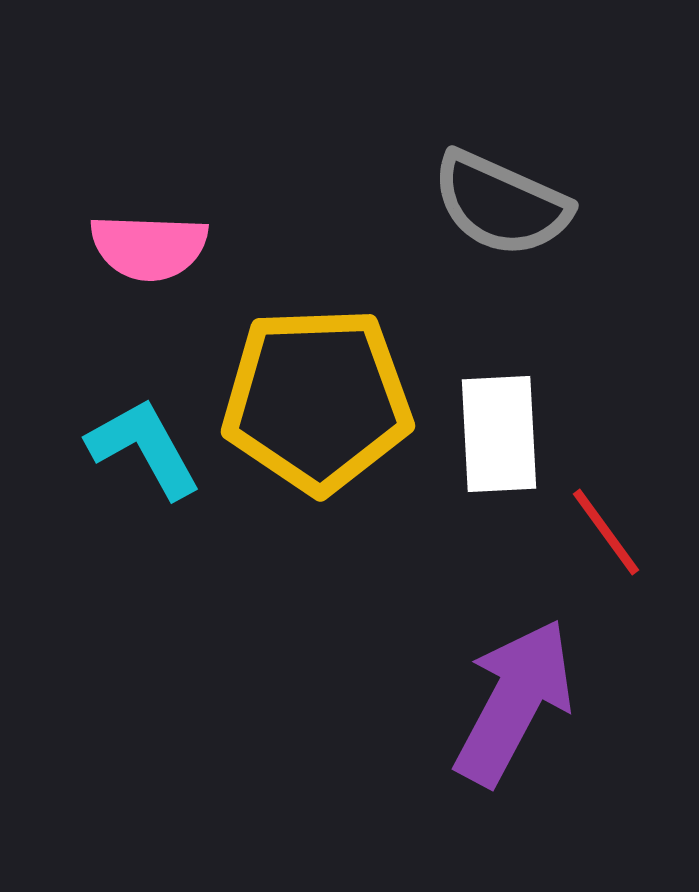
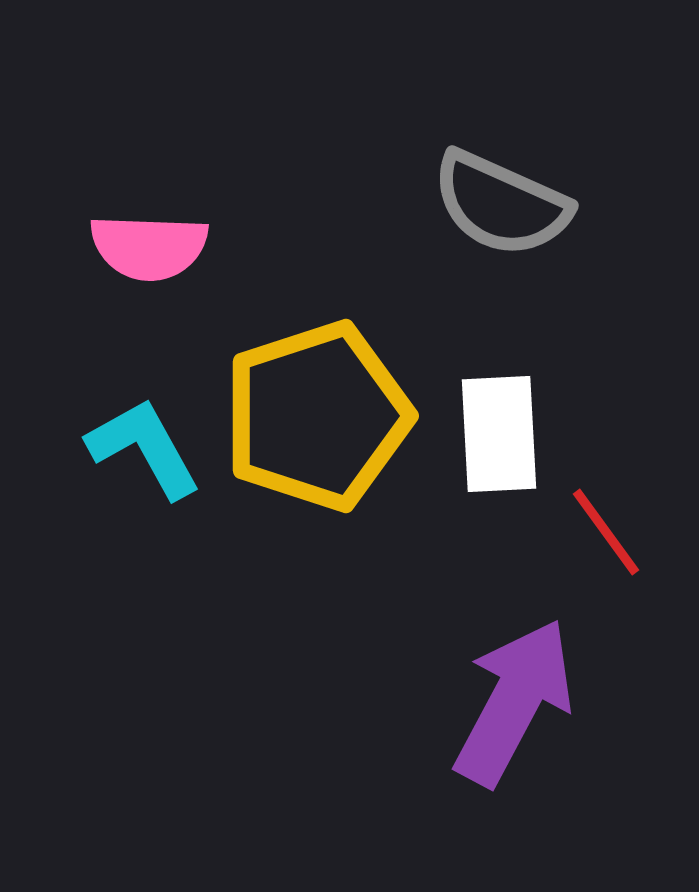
yellow pentagon: moved 16 px down; rotated 16 degrees counterclockwise
